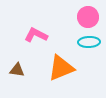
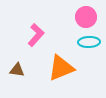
pink circle: moved 2 px left
pink L-shape: rotated 105 degrees clockwise
